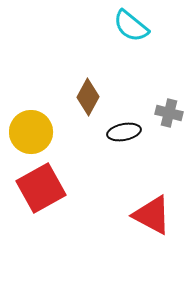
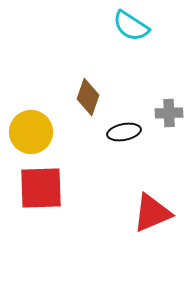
cyan semicircle: rotated 6 degrees counterclockwise
brown diamond: rotated 9 degrees counterclockwise
gray cross: rotated 16 degrees counterclockwise
red square: rotated 27 degrees clockwise
red triangle: moved 2 px up; rotated 51 degrees counterclockwise
